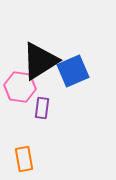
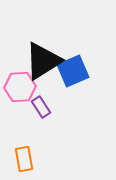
black triangle: moved 3 px right
pink hexagon: rotated 12 degrees counterclockwise
purple rectangle: moved 1 px left, 1 px up; rotated 40 degrees counterclockwise
